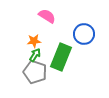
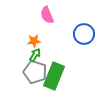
pink semicircle: moved 1 px up; rotated 144 degrees counterclockwise
green rectangle: moved 7 px left, 19 px down
